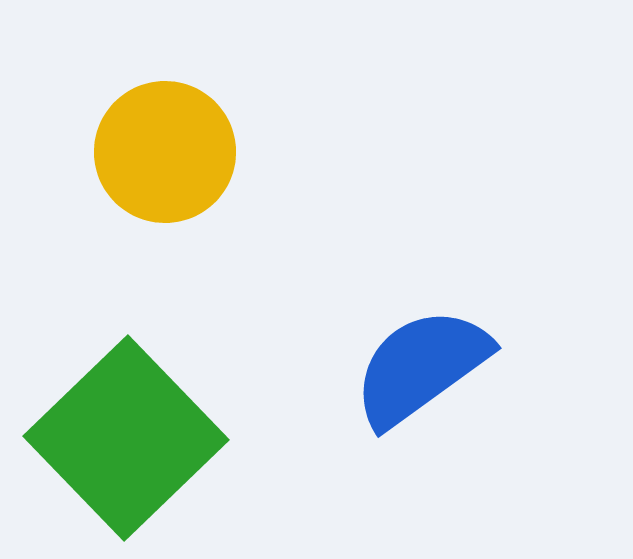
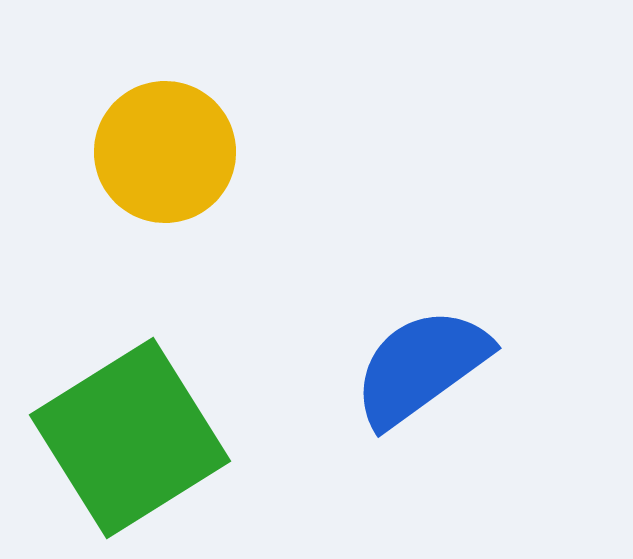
green square: moved 4 px right; rotated 12 degrees clockwise
